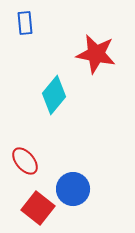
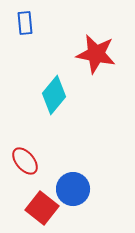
red square: moved 4 px right
